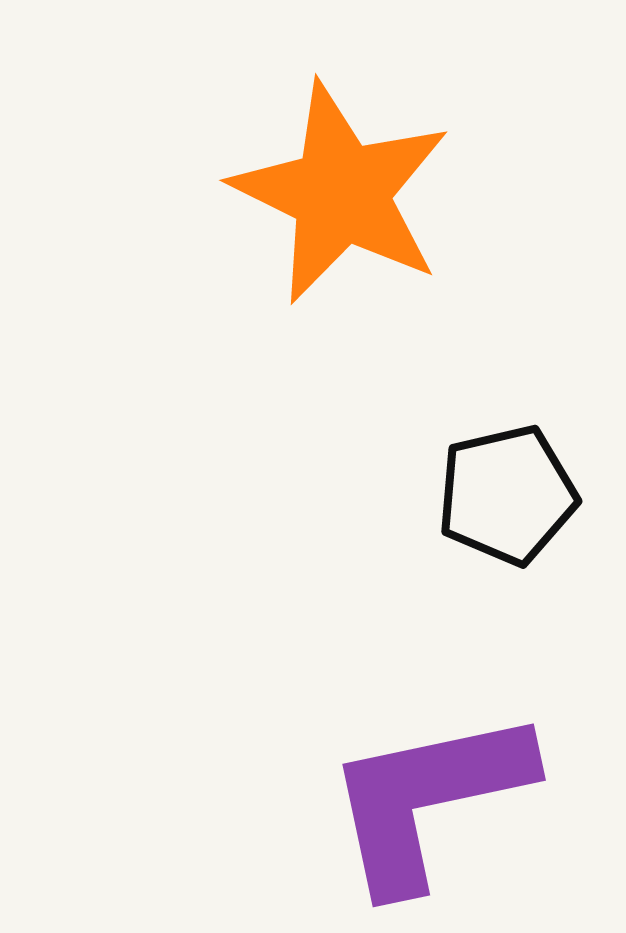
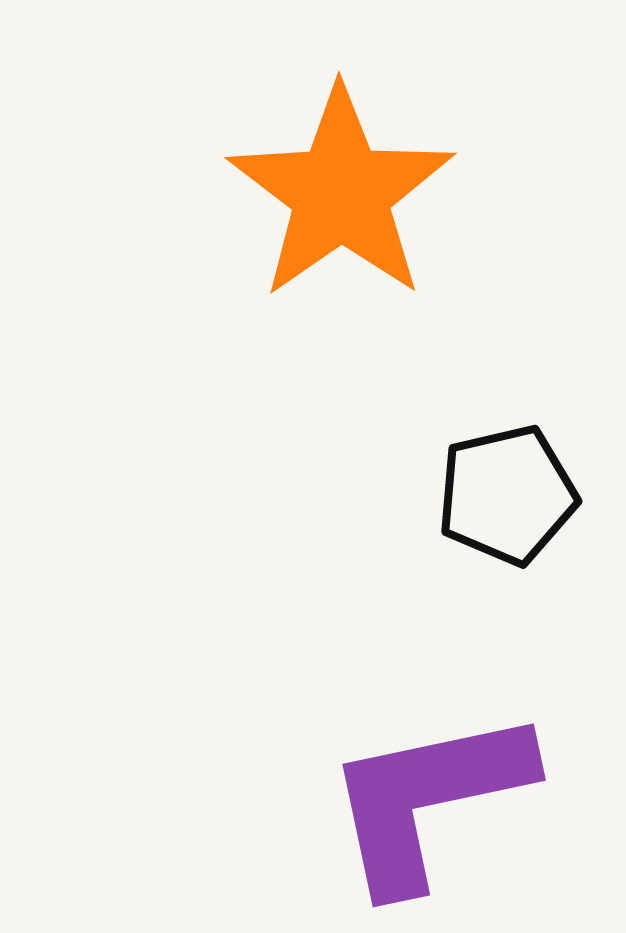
orange star: rotated 11 degrees clockwise
